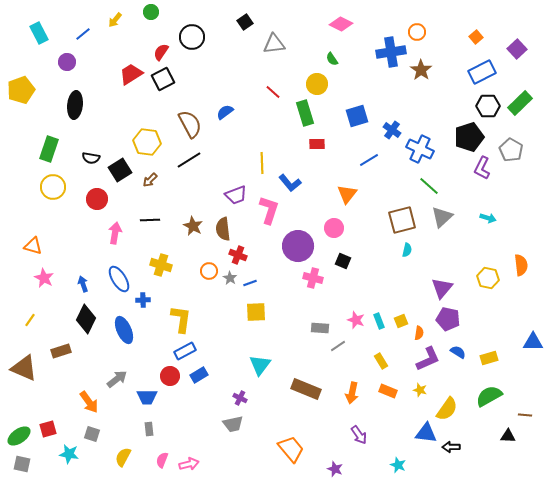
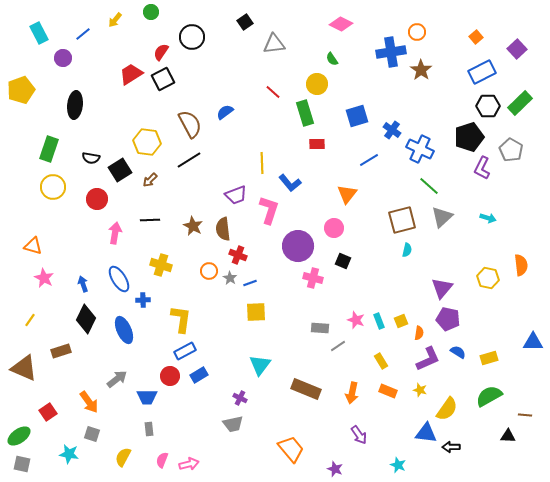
purple circle at (67, 62): moved 4 px left, 4 px up
red square at (48, 429): moved 17 px up; rotated 18 degrees counterclockwise
